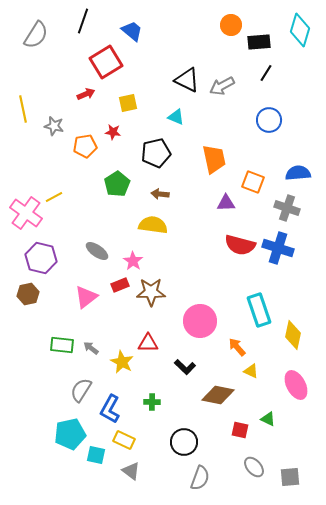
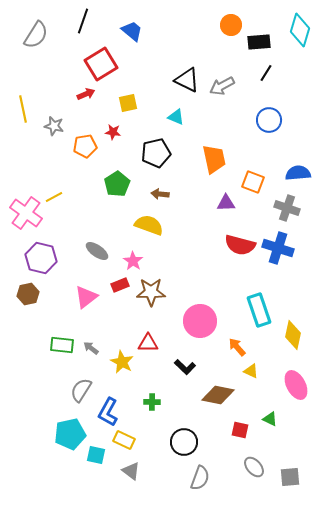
red square at (106, 62): moved 5 px left, 2 px down
yellow semicircle at (153, 225): moved 4 px left; rotated 12 degrees clockwise
blue L-shape at (110, 409): moved 2 px left, 3 px down
green triangle at (268, 419): moved 2 px right
